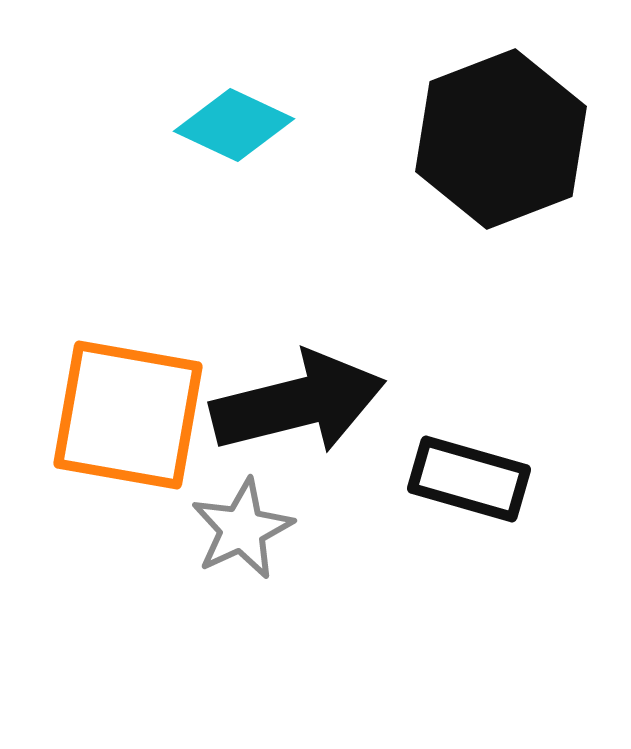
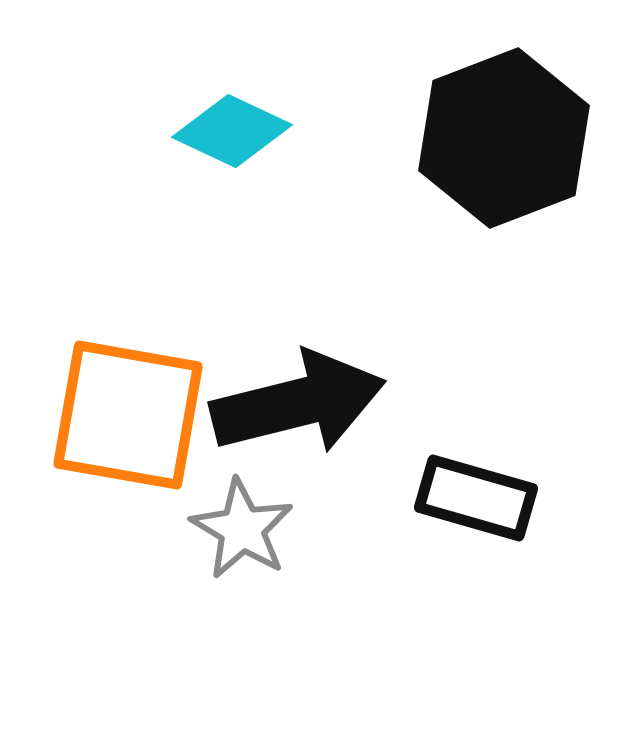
cyan diamond: moved 2 px left, 6 px down
black hexagon: moved 3 px right, 1 px up
black rectangle: moved 7 px right, 19 px down
gray star: rotated 16 degrees counterclockwise
